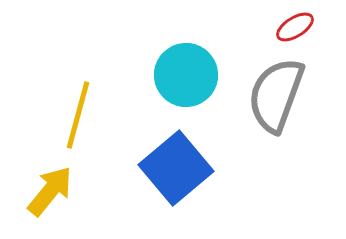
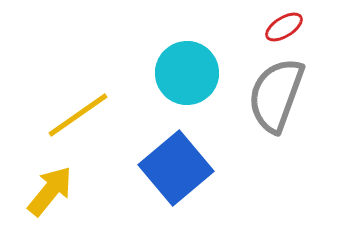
red ellipse: moved 11 px left
cyan circle: moved 1 px right, 2 px up
yellow line: rotated 40 degrees clockwise
